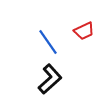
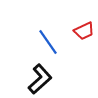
black L-shape: moved 10 px left
